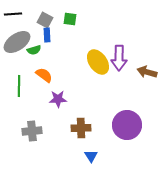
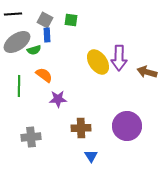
green square: moved 1 px right, 1 px down
purple circle: moved 1 px down
gray cross: moved 1 px left, 6 px down
